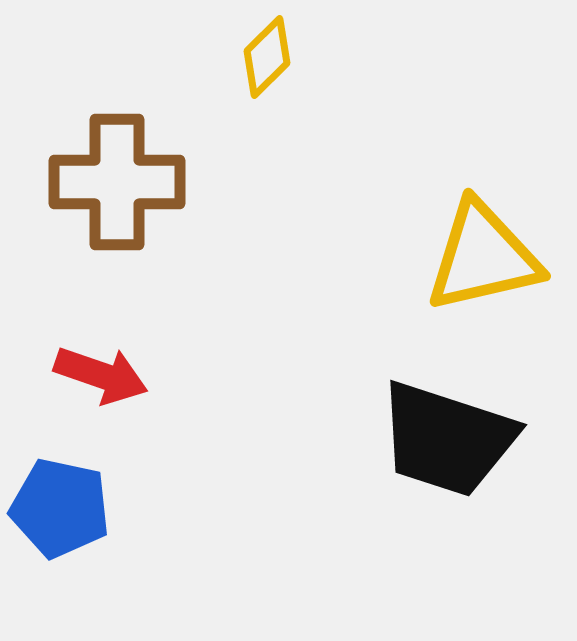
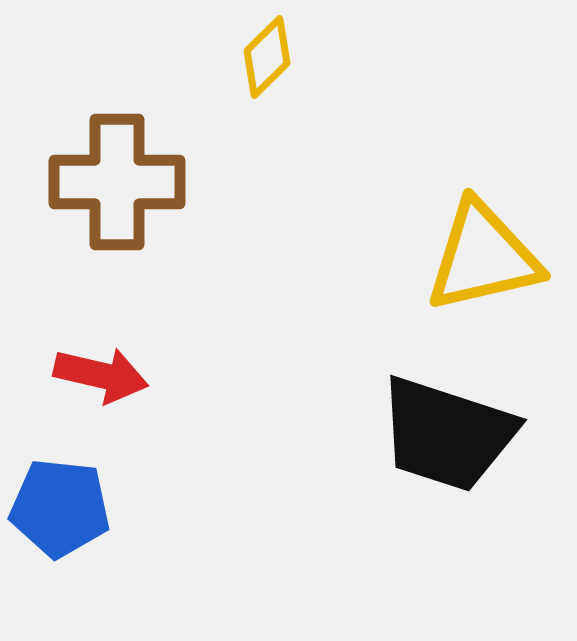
red arrow: rotated 6 degrees counterclockwise
black trapezoid: moved 5 px up
blue pentagon: rotated 6 degrees counterclockwise
